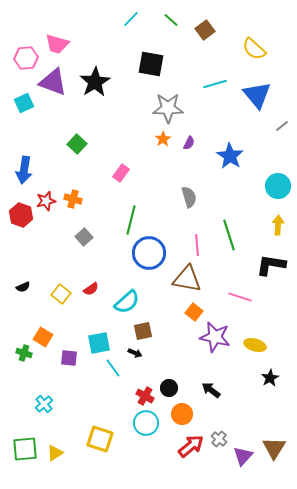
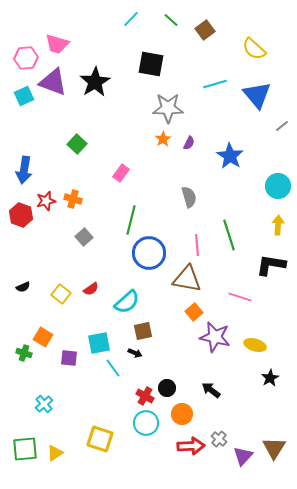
cyan square at (24, 103): moved 7 px up
orange square at (194, 312): rotated 12 degrees clockwise
black circle at (169, 388): moved 2 px left
red arrow at (191, 446): rotated 36 degrees clockwise
